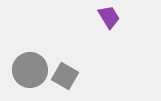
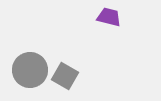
purple trapezoid: rotated 45 degrees counterclockwise
